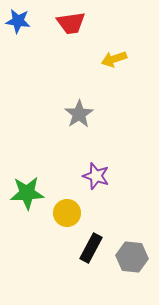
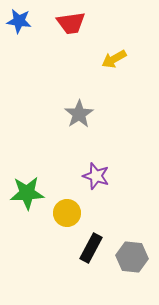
blue star: moved 1 px right
yellow arrow: rotated 10 degrees counterclockwise
